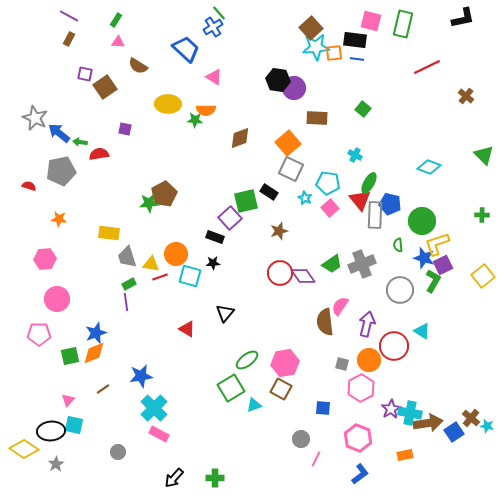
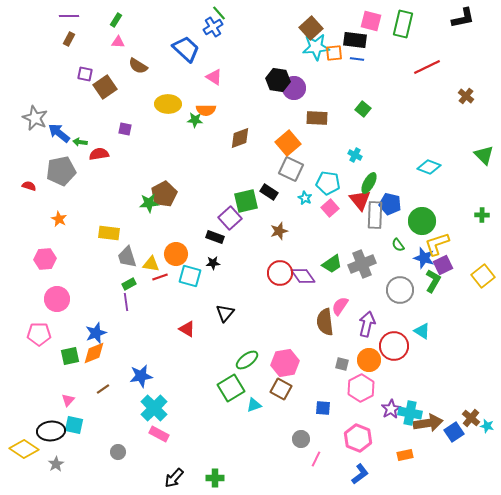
purple line at (69, 16): rotated 30 degrees counterclockwise
orange star at (59, 219): rotated 21 degrees clockwise
green semicircle at (398, 245): rotated 32 degrees counterclockwise
